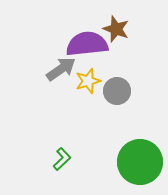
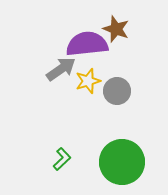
green circle: moved 18 px left
